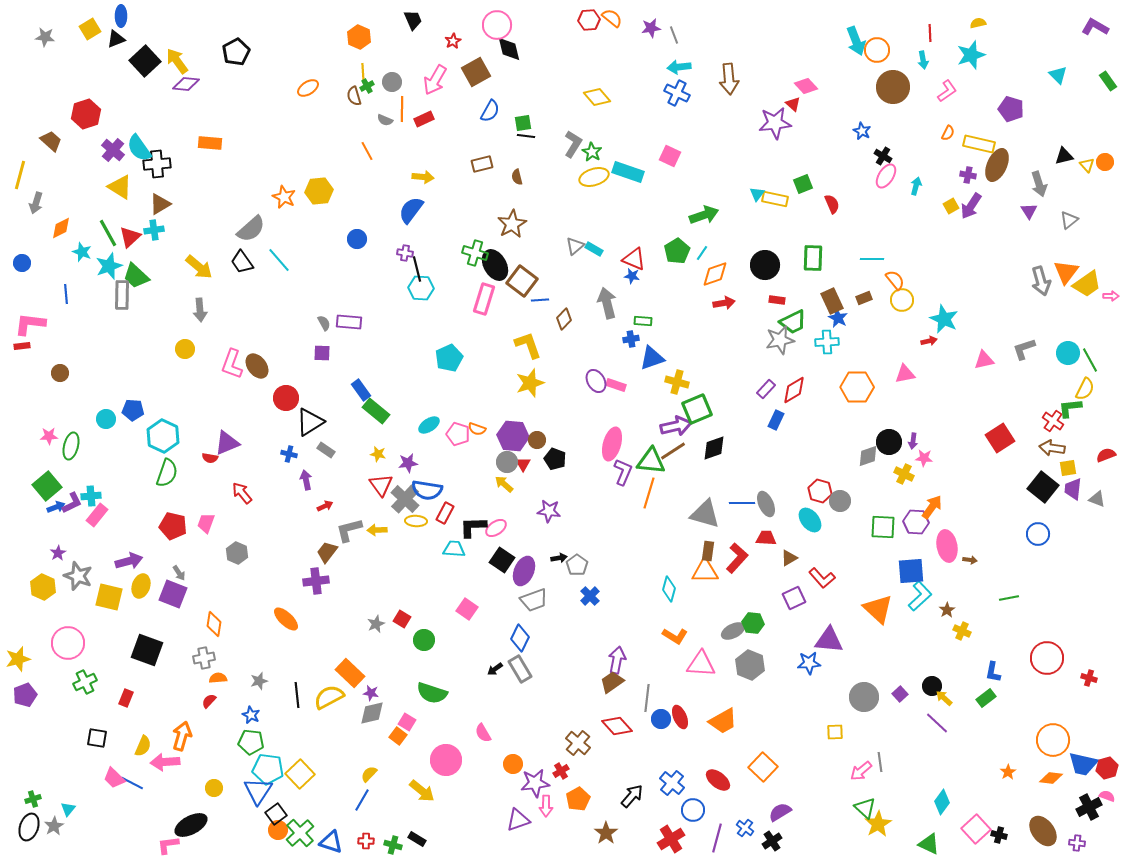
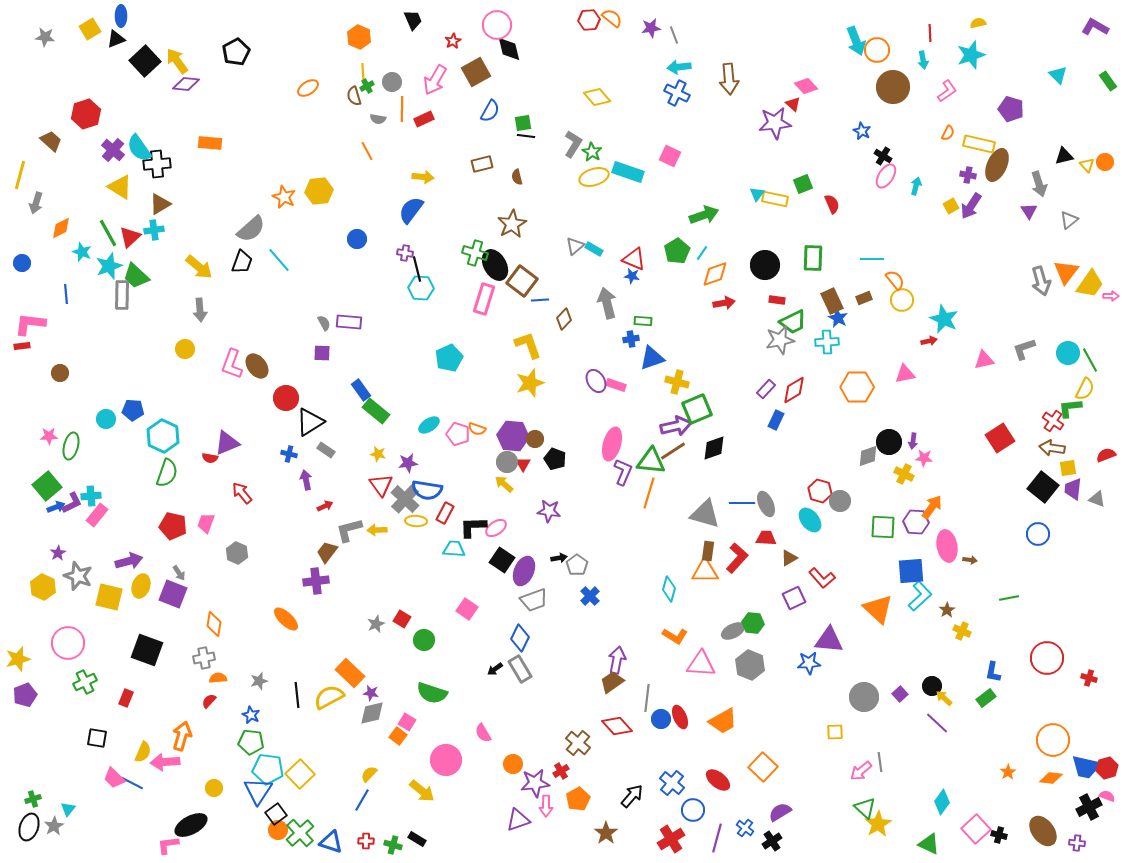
gray semicircle at (385, 120): moved 7 px left, 1 px up; rotated 14 degrees counterclockwise
black trapezoid at (242, 262): rotated 125 degrees counterclockwise
yellow trapezoid at (1087, 284): moved 3 px right; rotated 20 degrees counterclockwise
brown circle at (537, 440): moved 2 px left, 1 px up
yellow semicircle at (143, 746): moved 6 px down
blue trapezoid at (1083, 764): moved 3 px right, 3 px down
